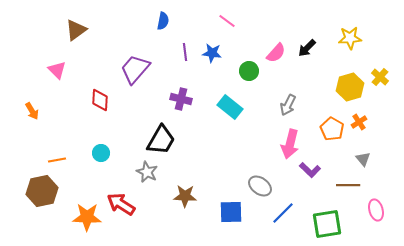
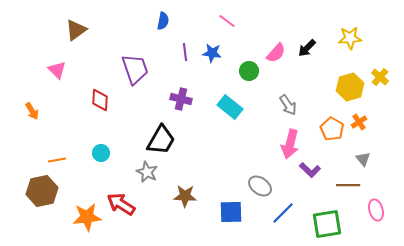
purple trapezoid: rotated 120 degrees clockwise
gray arrow: rotated 60 degrees counterclockwise
orange star: rotated 8 degrees counterclockwise
